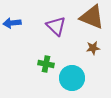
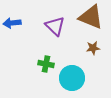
brown triangle: moved 1 px left
purple triangle: moved 1 px left
